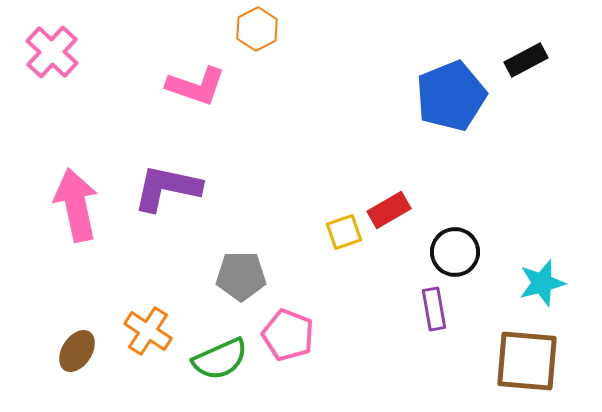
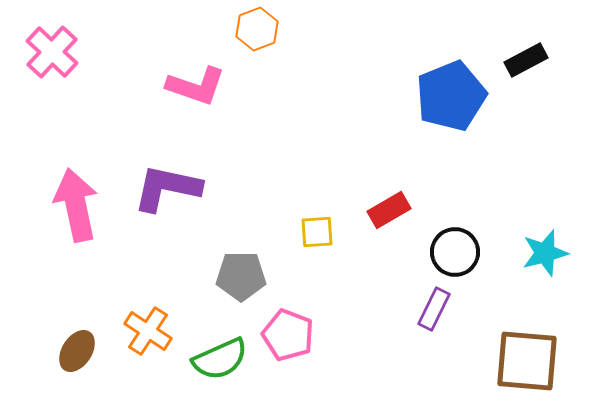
orange hexagon: rotated 6 degrees clockwise
yellow square: moved 27 px left; rotated 15 degrees clockwise
cyan star: moved 3 px right, 30 px up
purple rectangle: rotated 36 degrees clockwise
